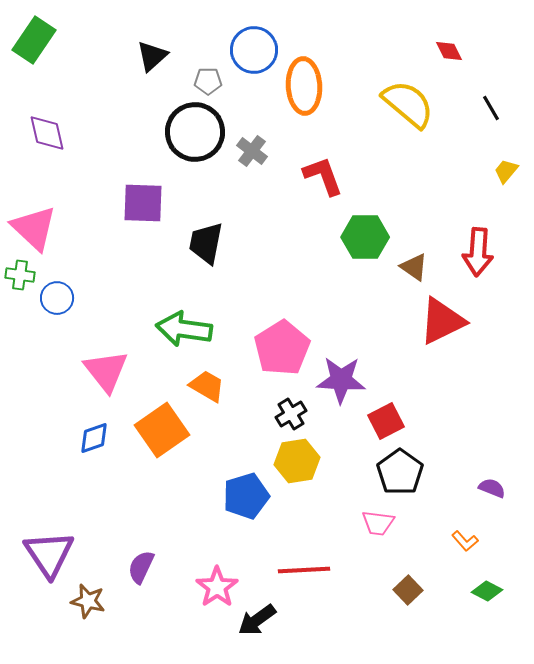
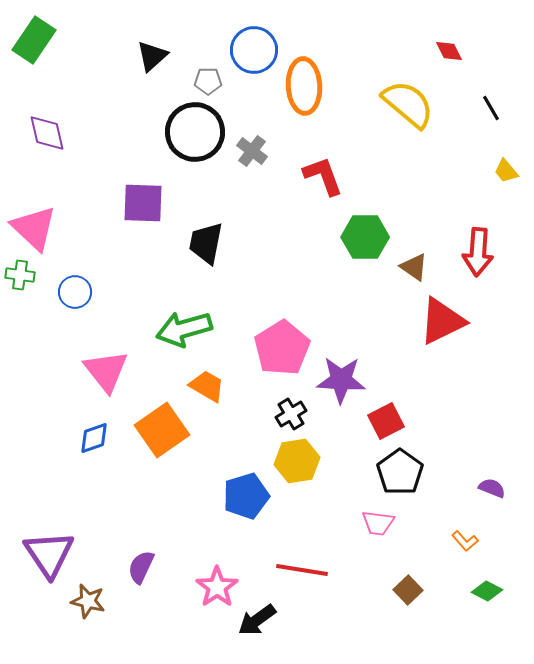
yellow trapezoid at (506, 171): rotated 80 degrees counterclockwise
blue circle at (57, 298): moved 18 px right, 6 px up
green arrow at (184, 329): rotated 24 degrees counterclockwise
red line at (304, 570): moved 2 px left; rotated 12 degrees clockwise
